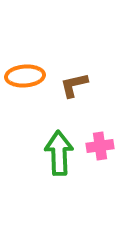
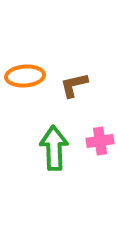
pink cross: moved 5 px up
green arrow: moved 5 px left, 5 px up
